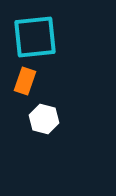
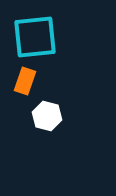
white hexagon: moved 3 px right, 3 px up
